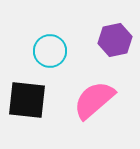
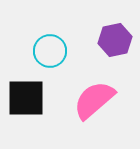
black square: moved 1 px left, 2 px up; rotated 6 degrees counterclockwise
